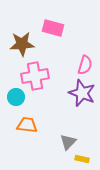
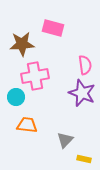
pink semicircle: rotated 24 degrees counterclockwise
gray triangle: moved 3 px left, 2 px up
yellow rectangle: moved 2 px right
